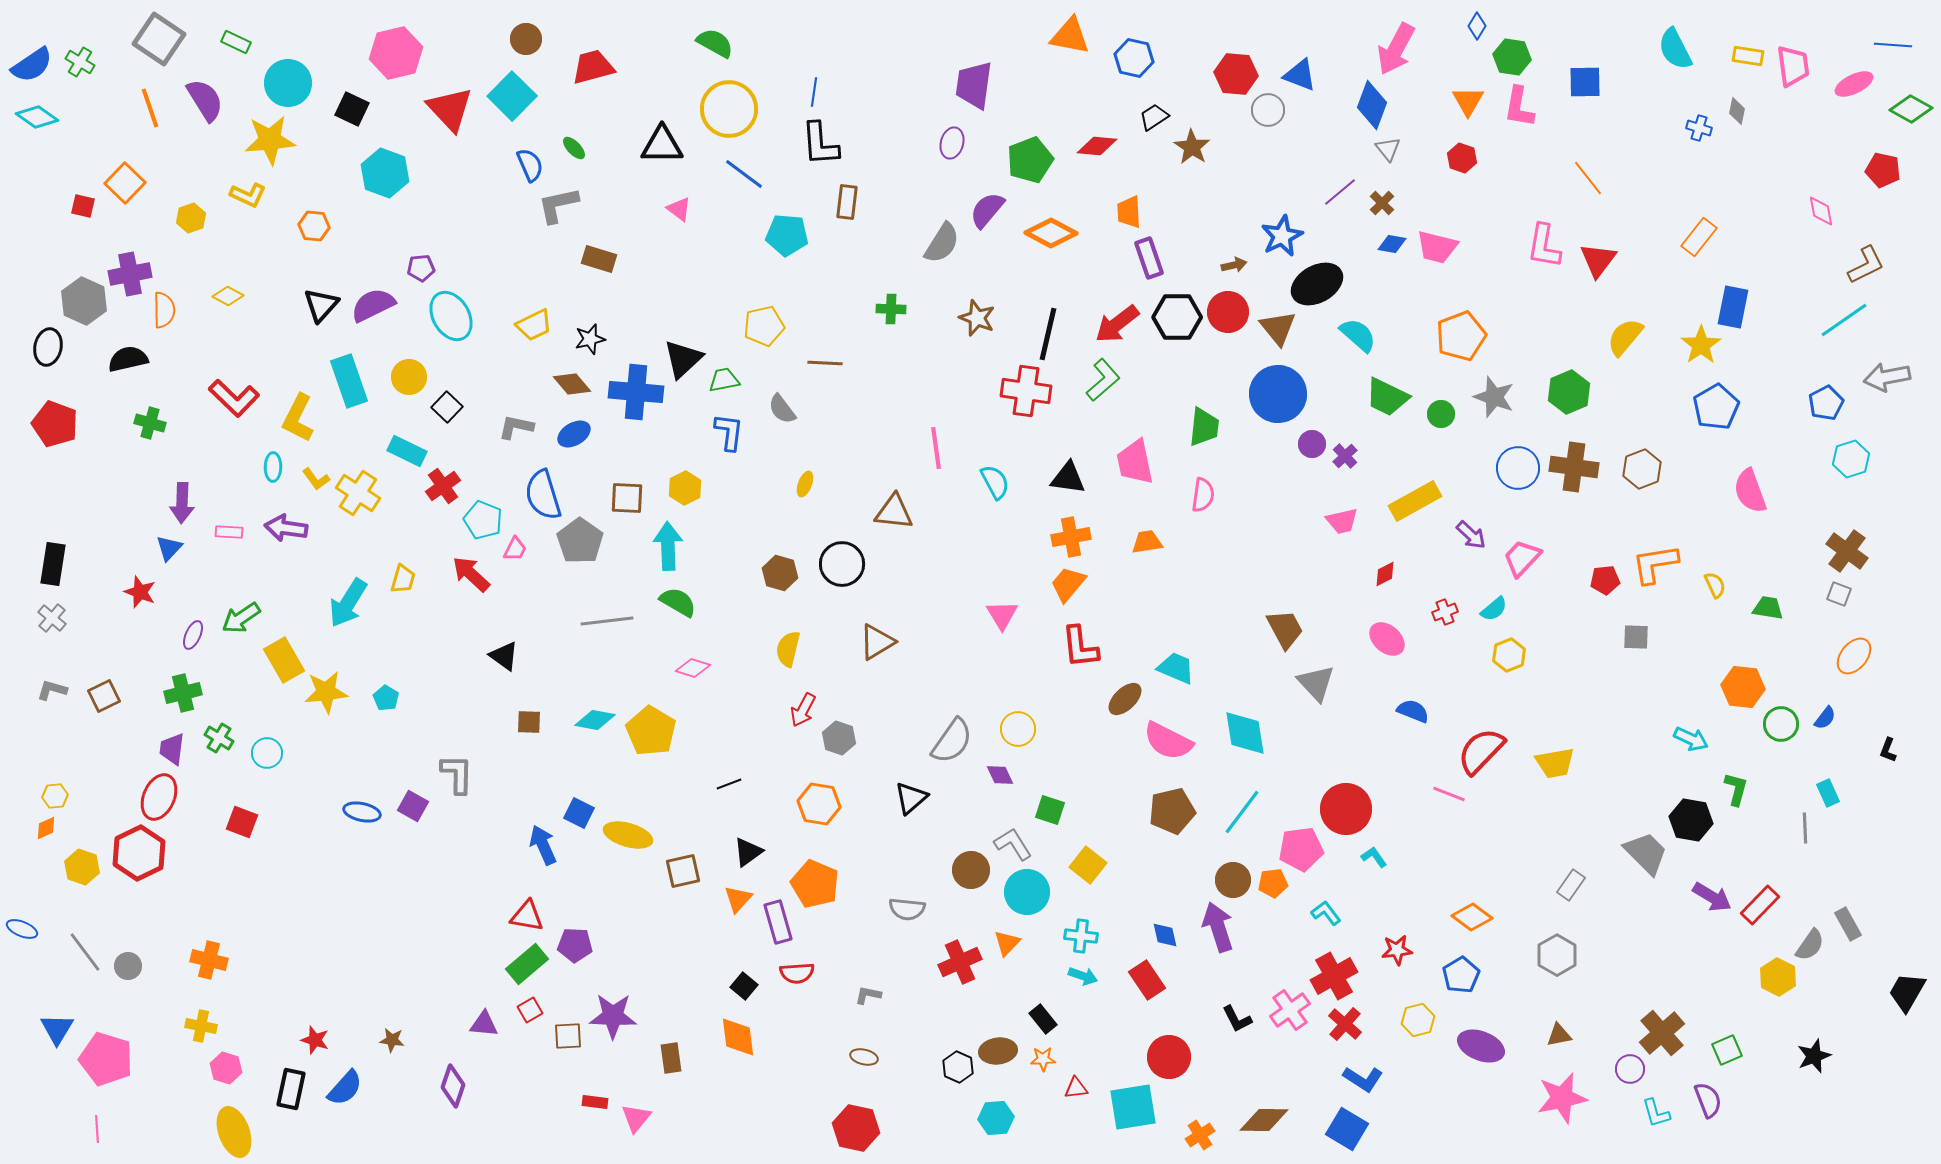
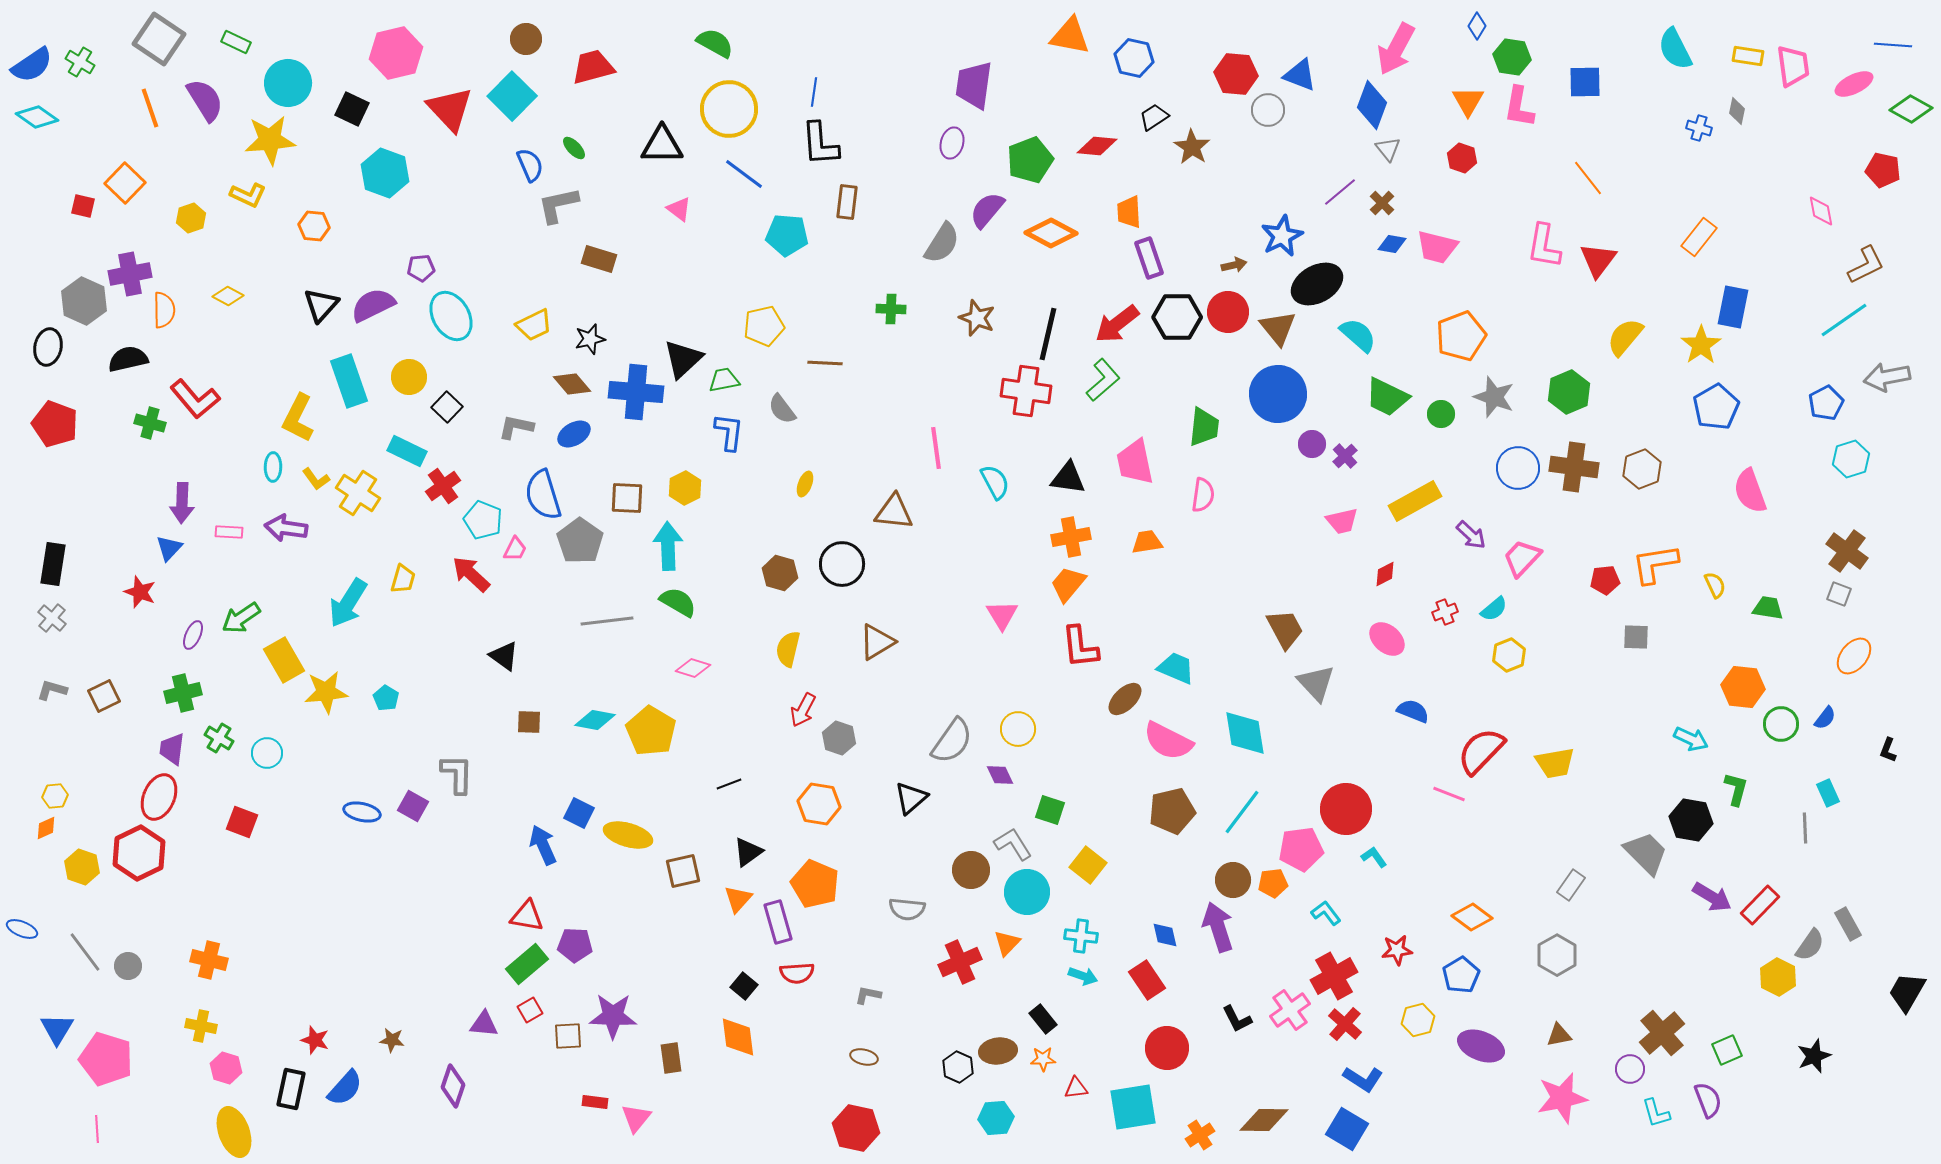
red L-shape at (234, 398): moved 39 px left, 1 px down; rotated 6 degrees clockwise
red circle at (1169, 1057): moved 2 px left, 9 px up
